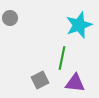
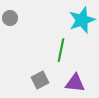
cyan star: moved 3 px right, 5 px up
green line: moved 1 px left, 8 px up
